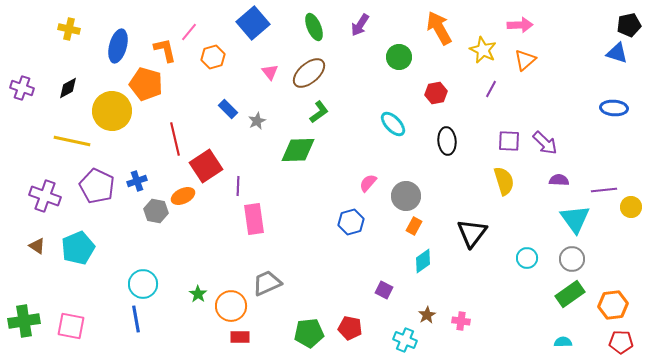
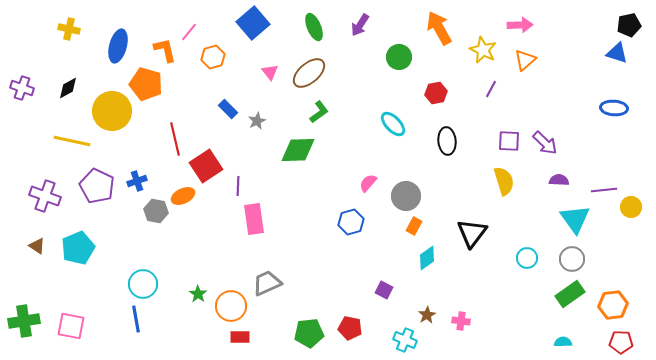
cyan diamond at (423, 261): moved 4 px right, 3 px up
